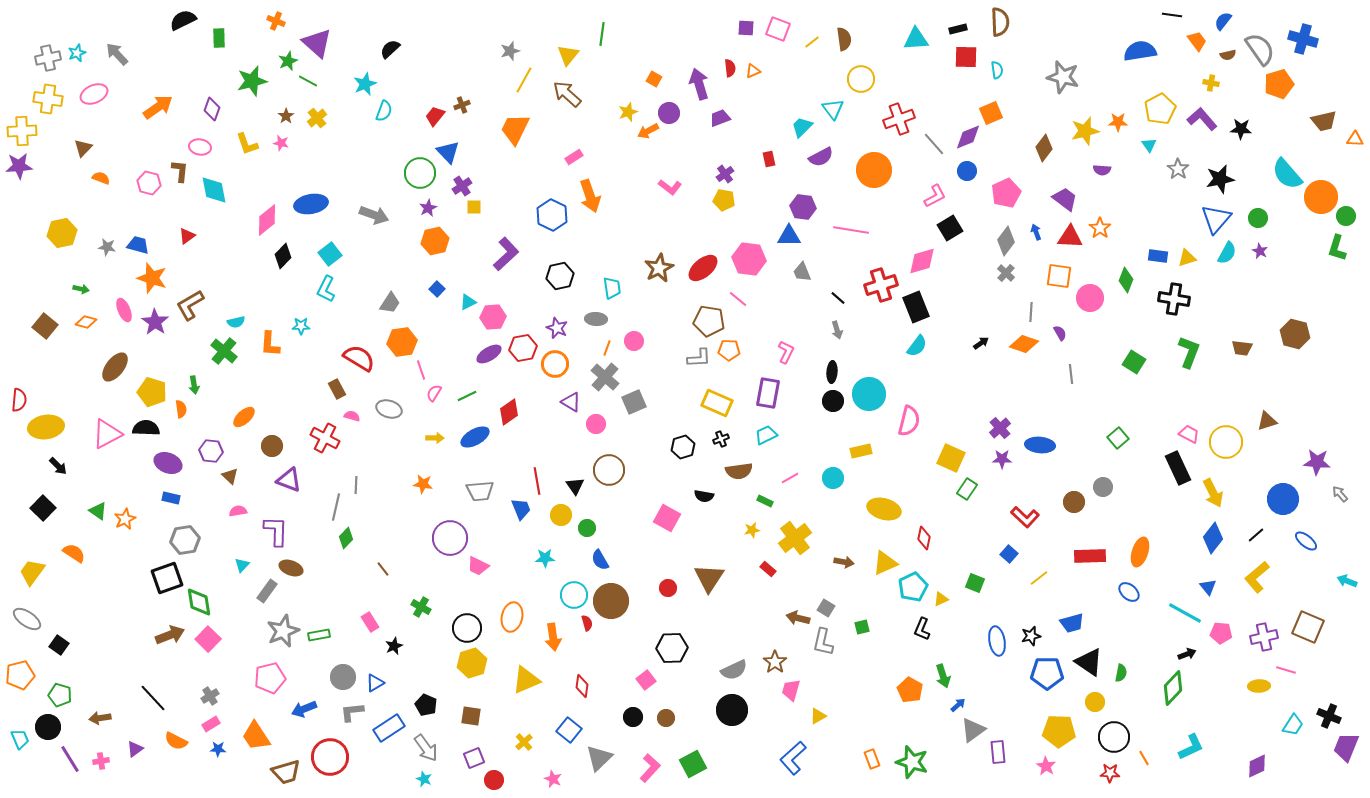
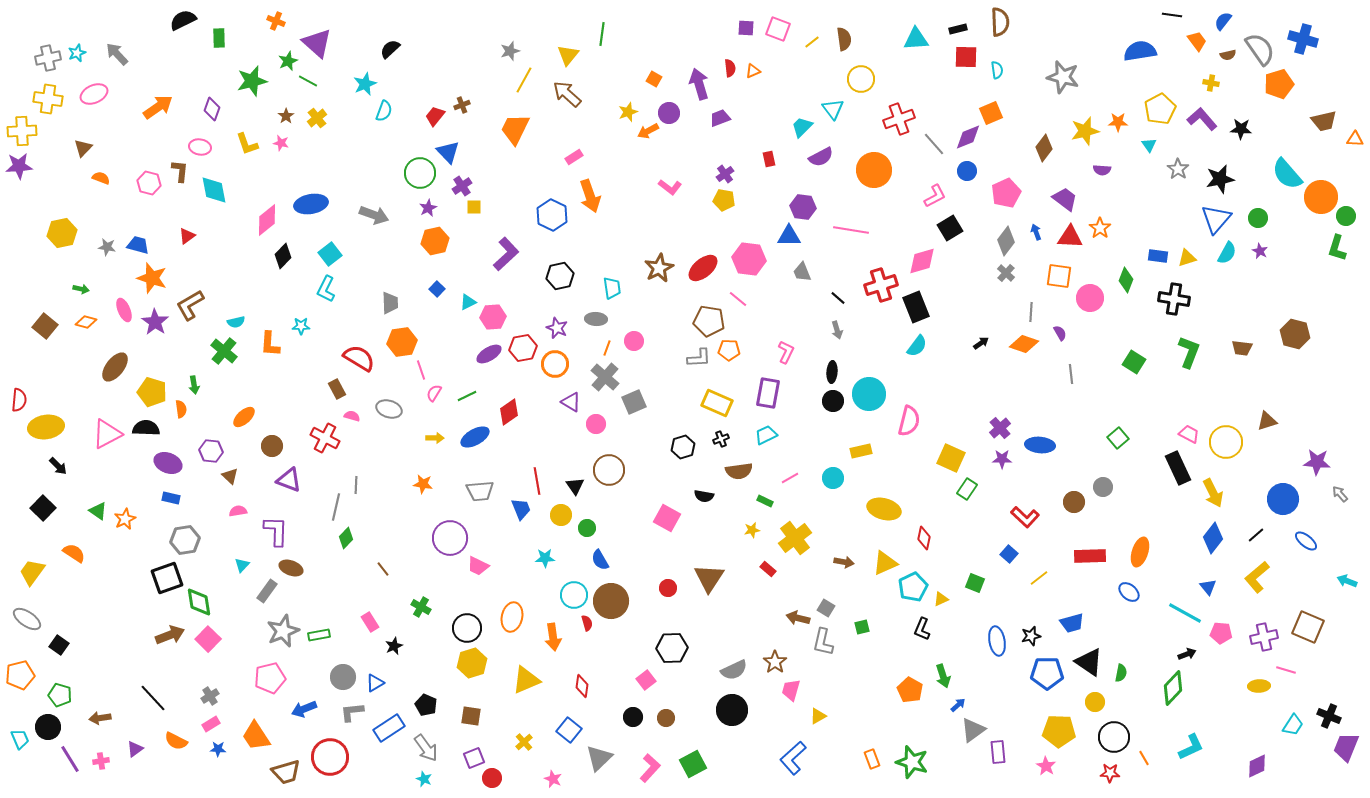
gray trapezoid at (390, 303): rotated 35 degrees counterclockwise
red circle at (494, 780): moved 2 px left, 2 px up
